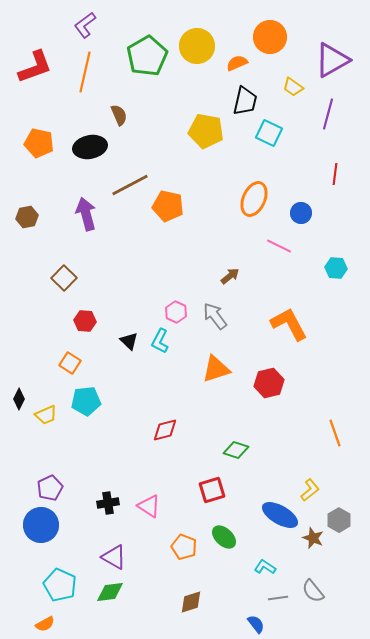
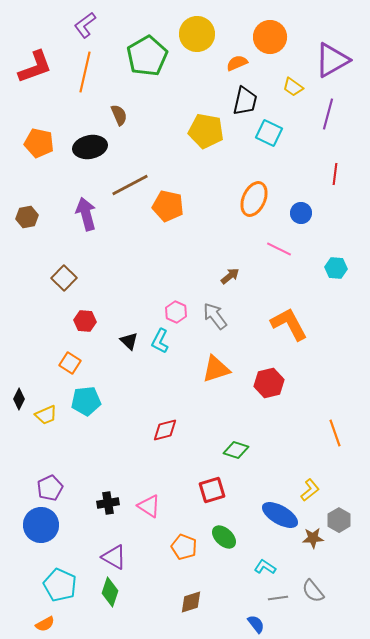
yellow circle at (197, 46): moved 12 px up
pink line at (279, 246): moved 3 px down
brown star at (313, 538): rotated 25 degrees counterclockwise
green diamond at (110, 592): rotated 64 degrees counterclockwise
